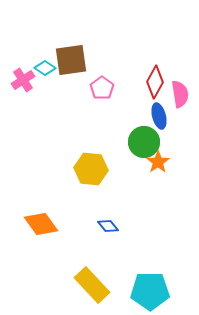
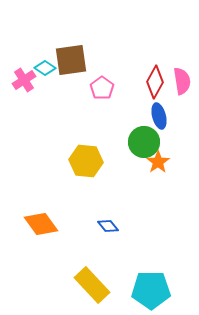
pink cross: moved 1 px right
pink semicircle: moved 2 px right, 13 px up
yellow hexagon: moved 5 px left, 8 px up
cyan pentagon: moved 1 px right, 1 px up
